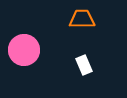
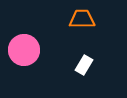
white rectangle: rotated 54 degrees clockwise
